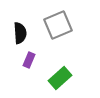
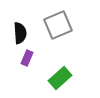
purple rectangle: moved 2 px left, 2 px up
